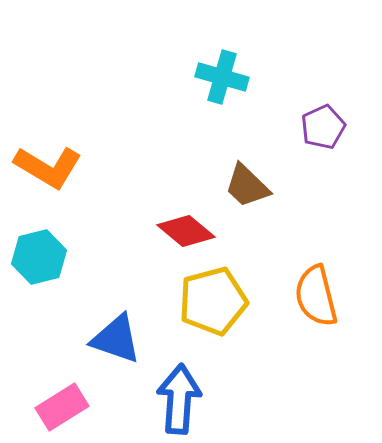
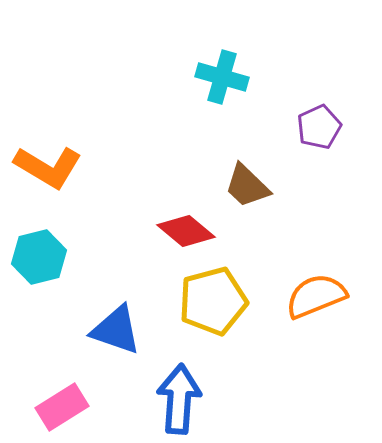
purple pentagon: moved 4 px left
orange semicircle: rotated 82 degrees clockwise
blue triangle: moved 9 px up
